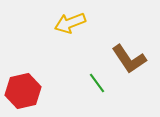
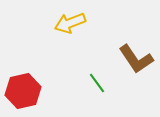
brown L-shape: moved 7 px right
